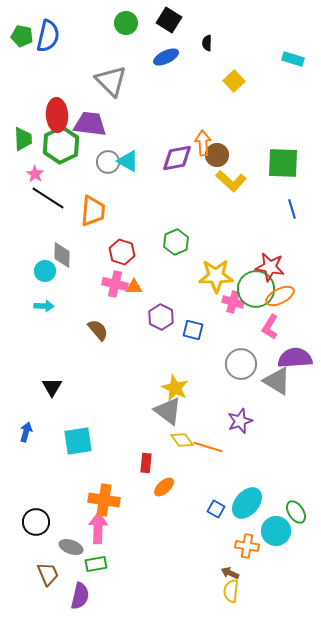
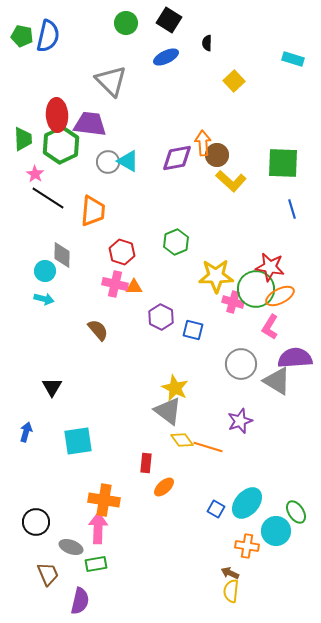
cyan arrow at (44, 306): moved 7 px up; rotated 12 degrees clockwise
purple semicircle at (80, 596): moved 5 px down
